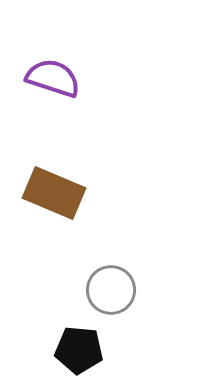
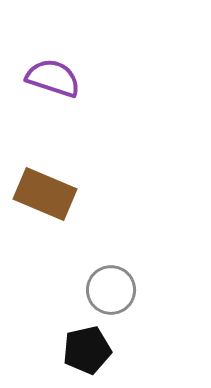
brown rectangle: moved 9 px left, 1 px down
black pentagon: moved 8 px right; rotated 18 degrees counterclockwise
